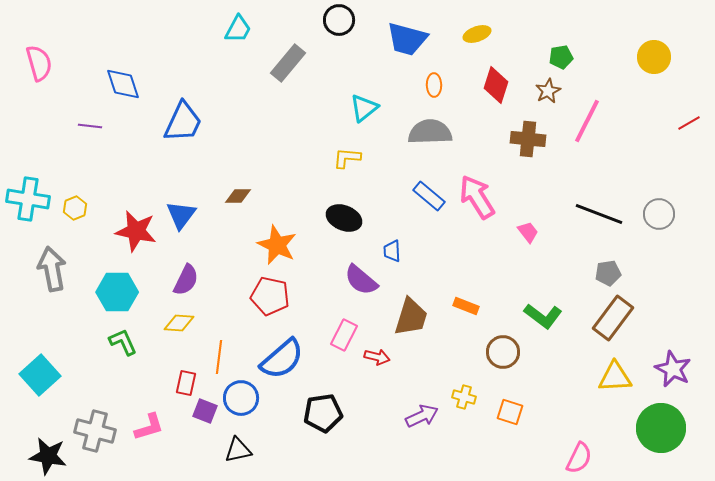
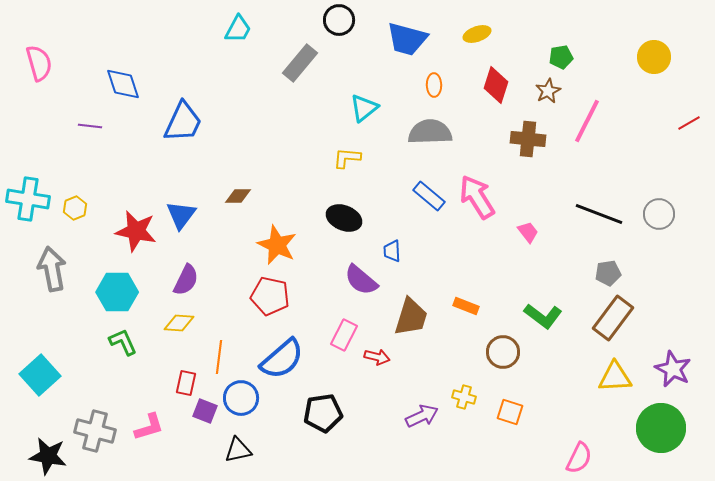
gray rectangle at (288, 63): moved 12 px right
